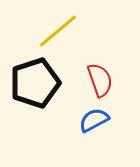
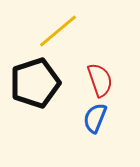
blue semicircle: moved 1 px right, 2 px up; rotated 40 degrees counterclockwise
